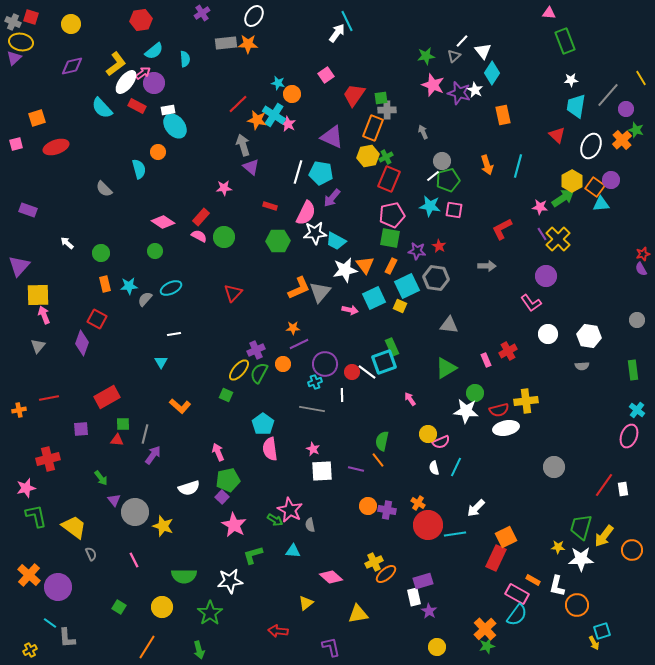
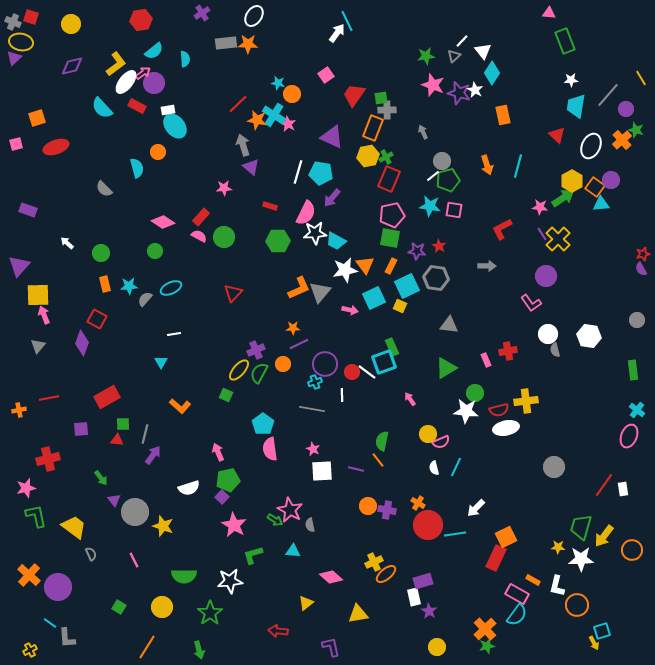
cyan semicircle at (139, 169): moved 2 px left, 1 px up
red cross at (508, 351): rotated 18 degrees clockwise
gray semicircle at (582, 366): moved 27 px left, 16 px up; rotated 80 degrees clockwise
